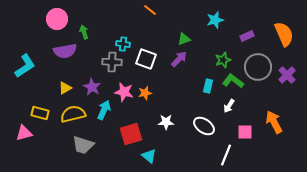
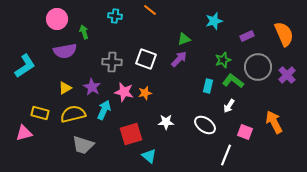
cyan star: moved 1 px left, 1 px down
cyan cross: moved 8 px left, 28 px up
white ellipse: moved 1 px right, 1 px up
pink square: rotated 21 degrees clockwise
